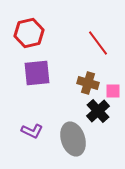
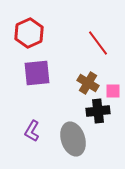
red hexagon: rotated 12 degrees counterclockwise
brown cross: rotated 15 degrees clockwise
black cross: rotated 35 degrees clockwise
purple L-shape: rotated 95 degrees clockwise
